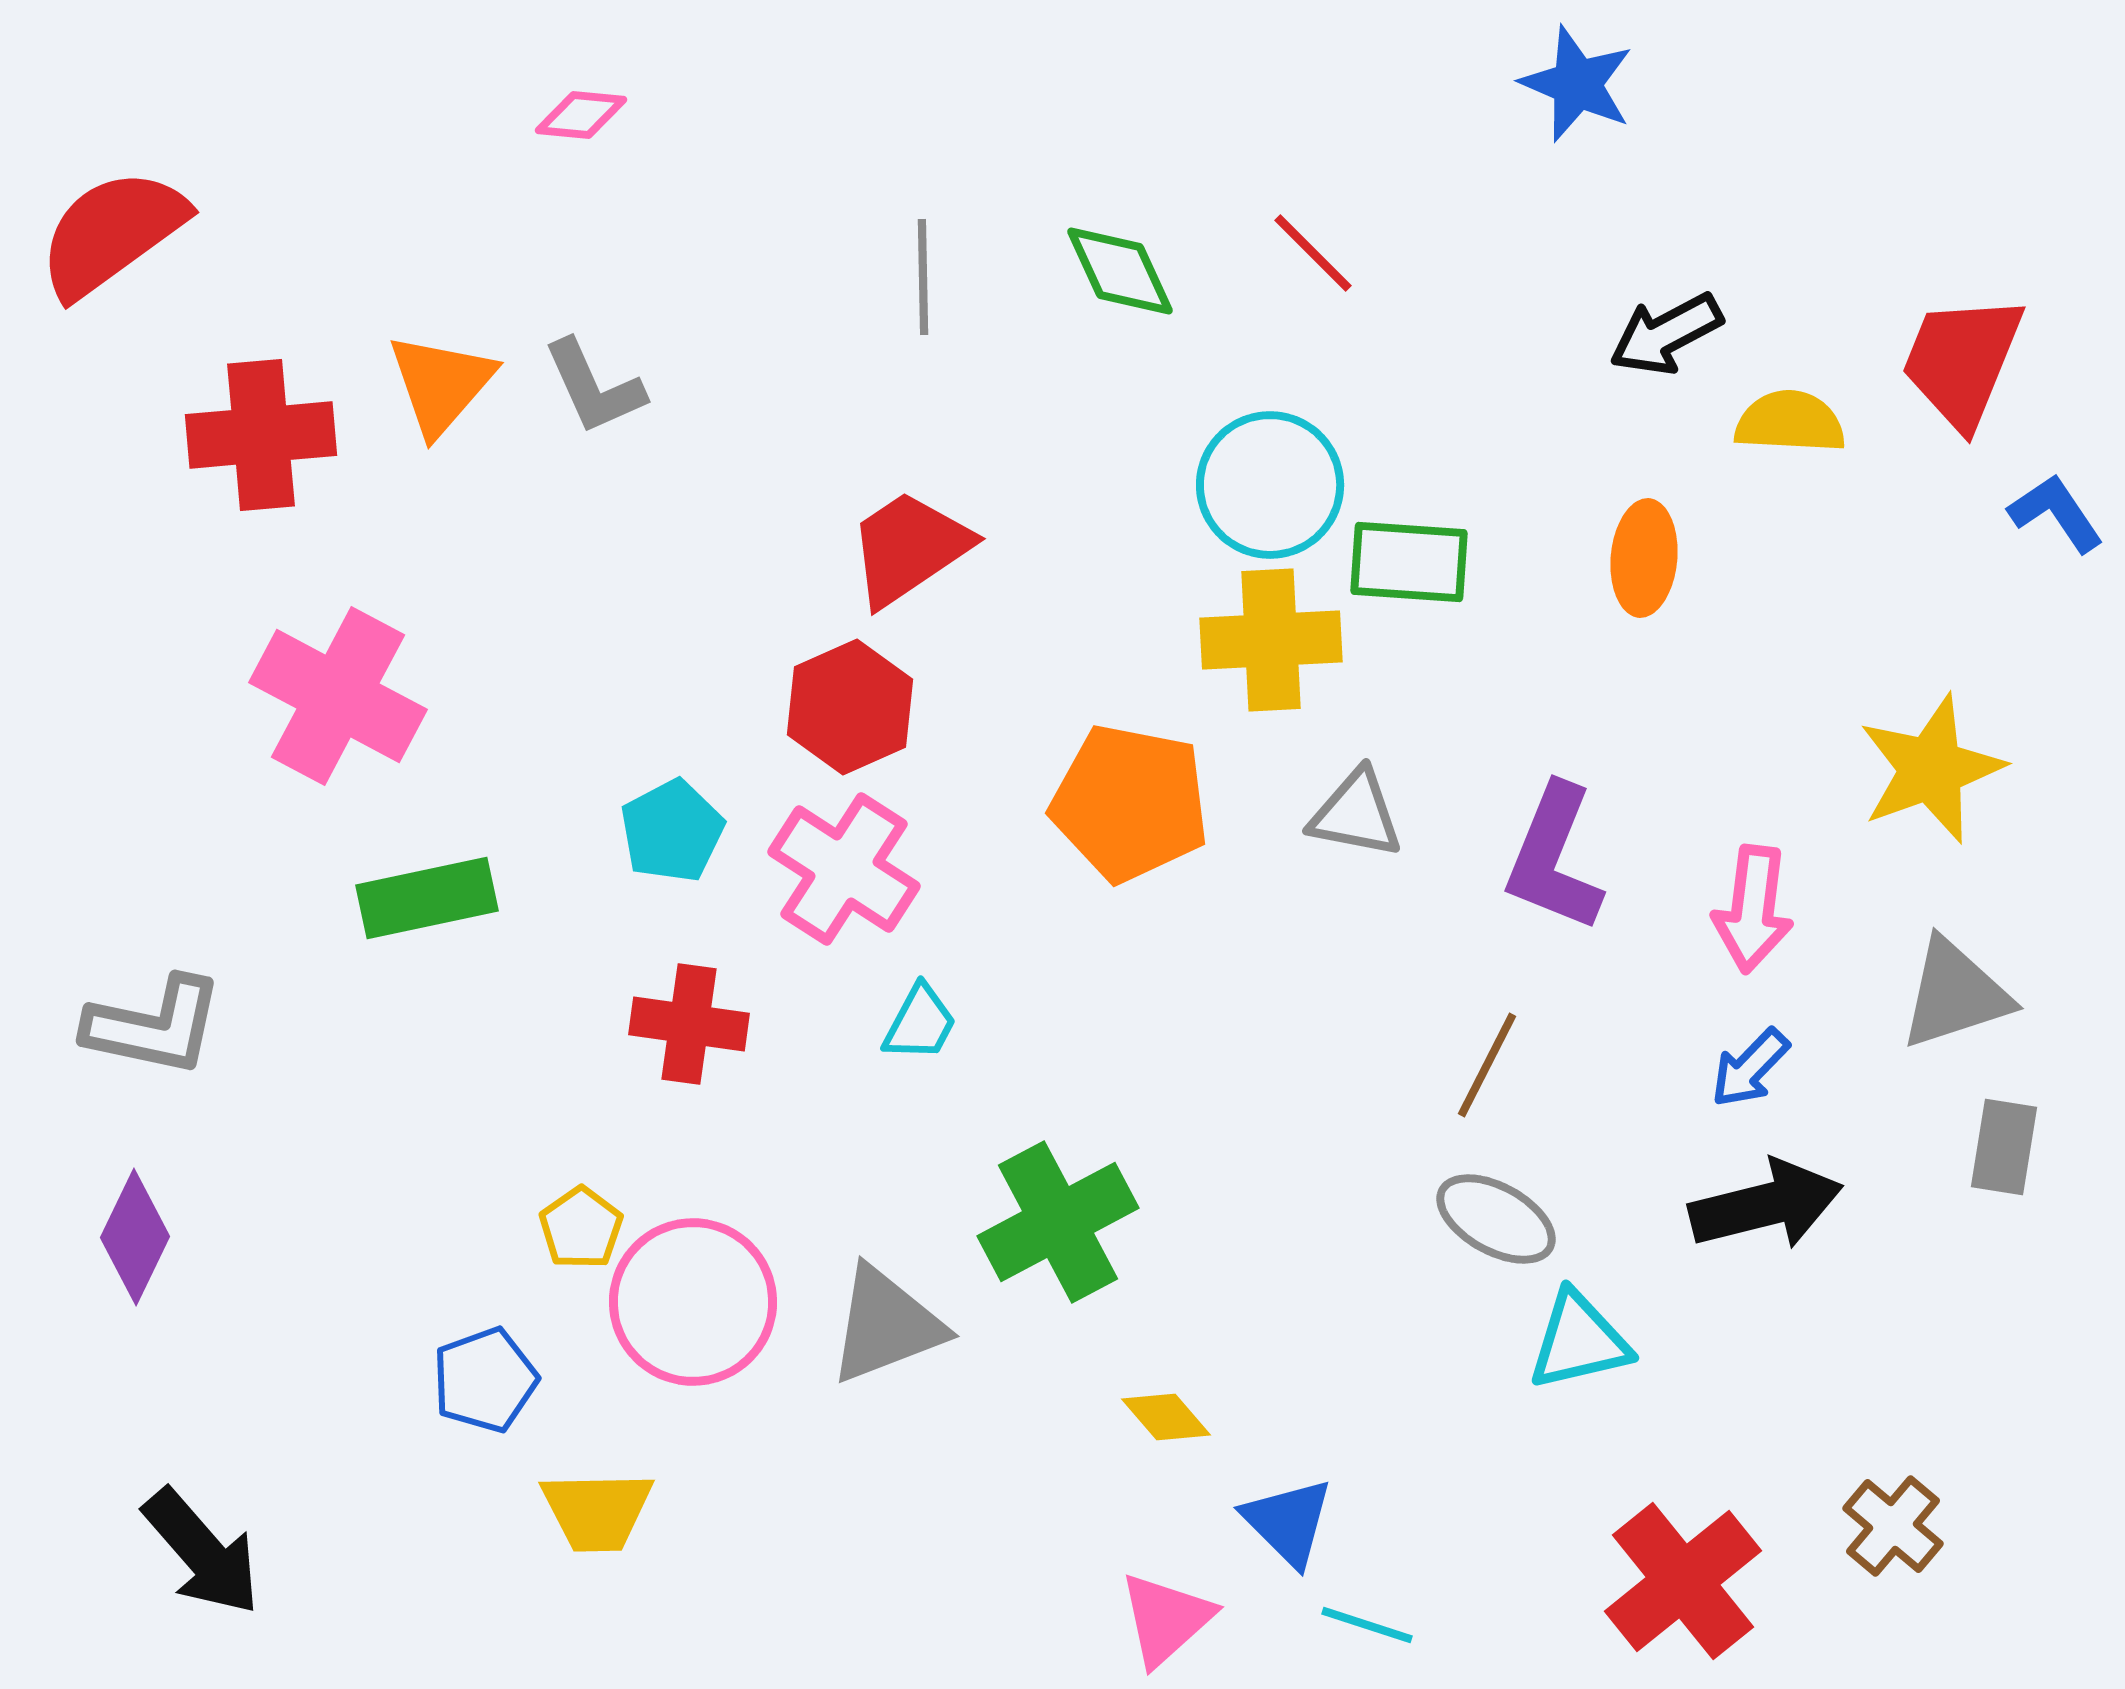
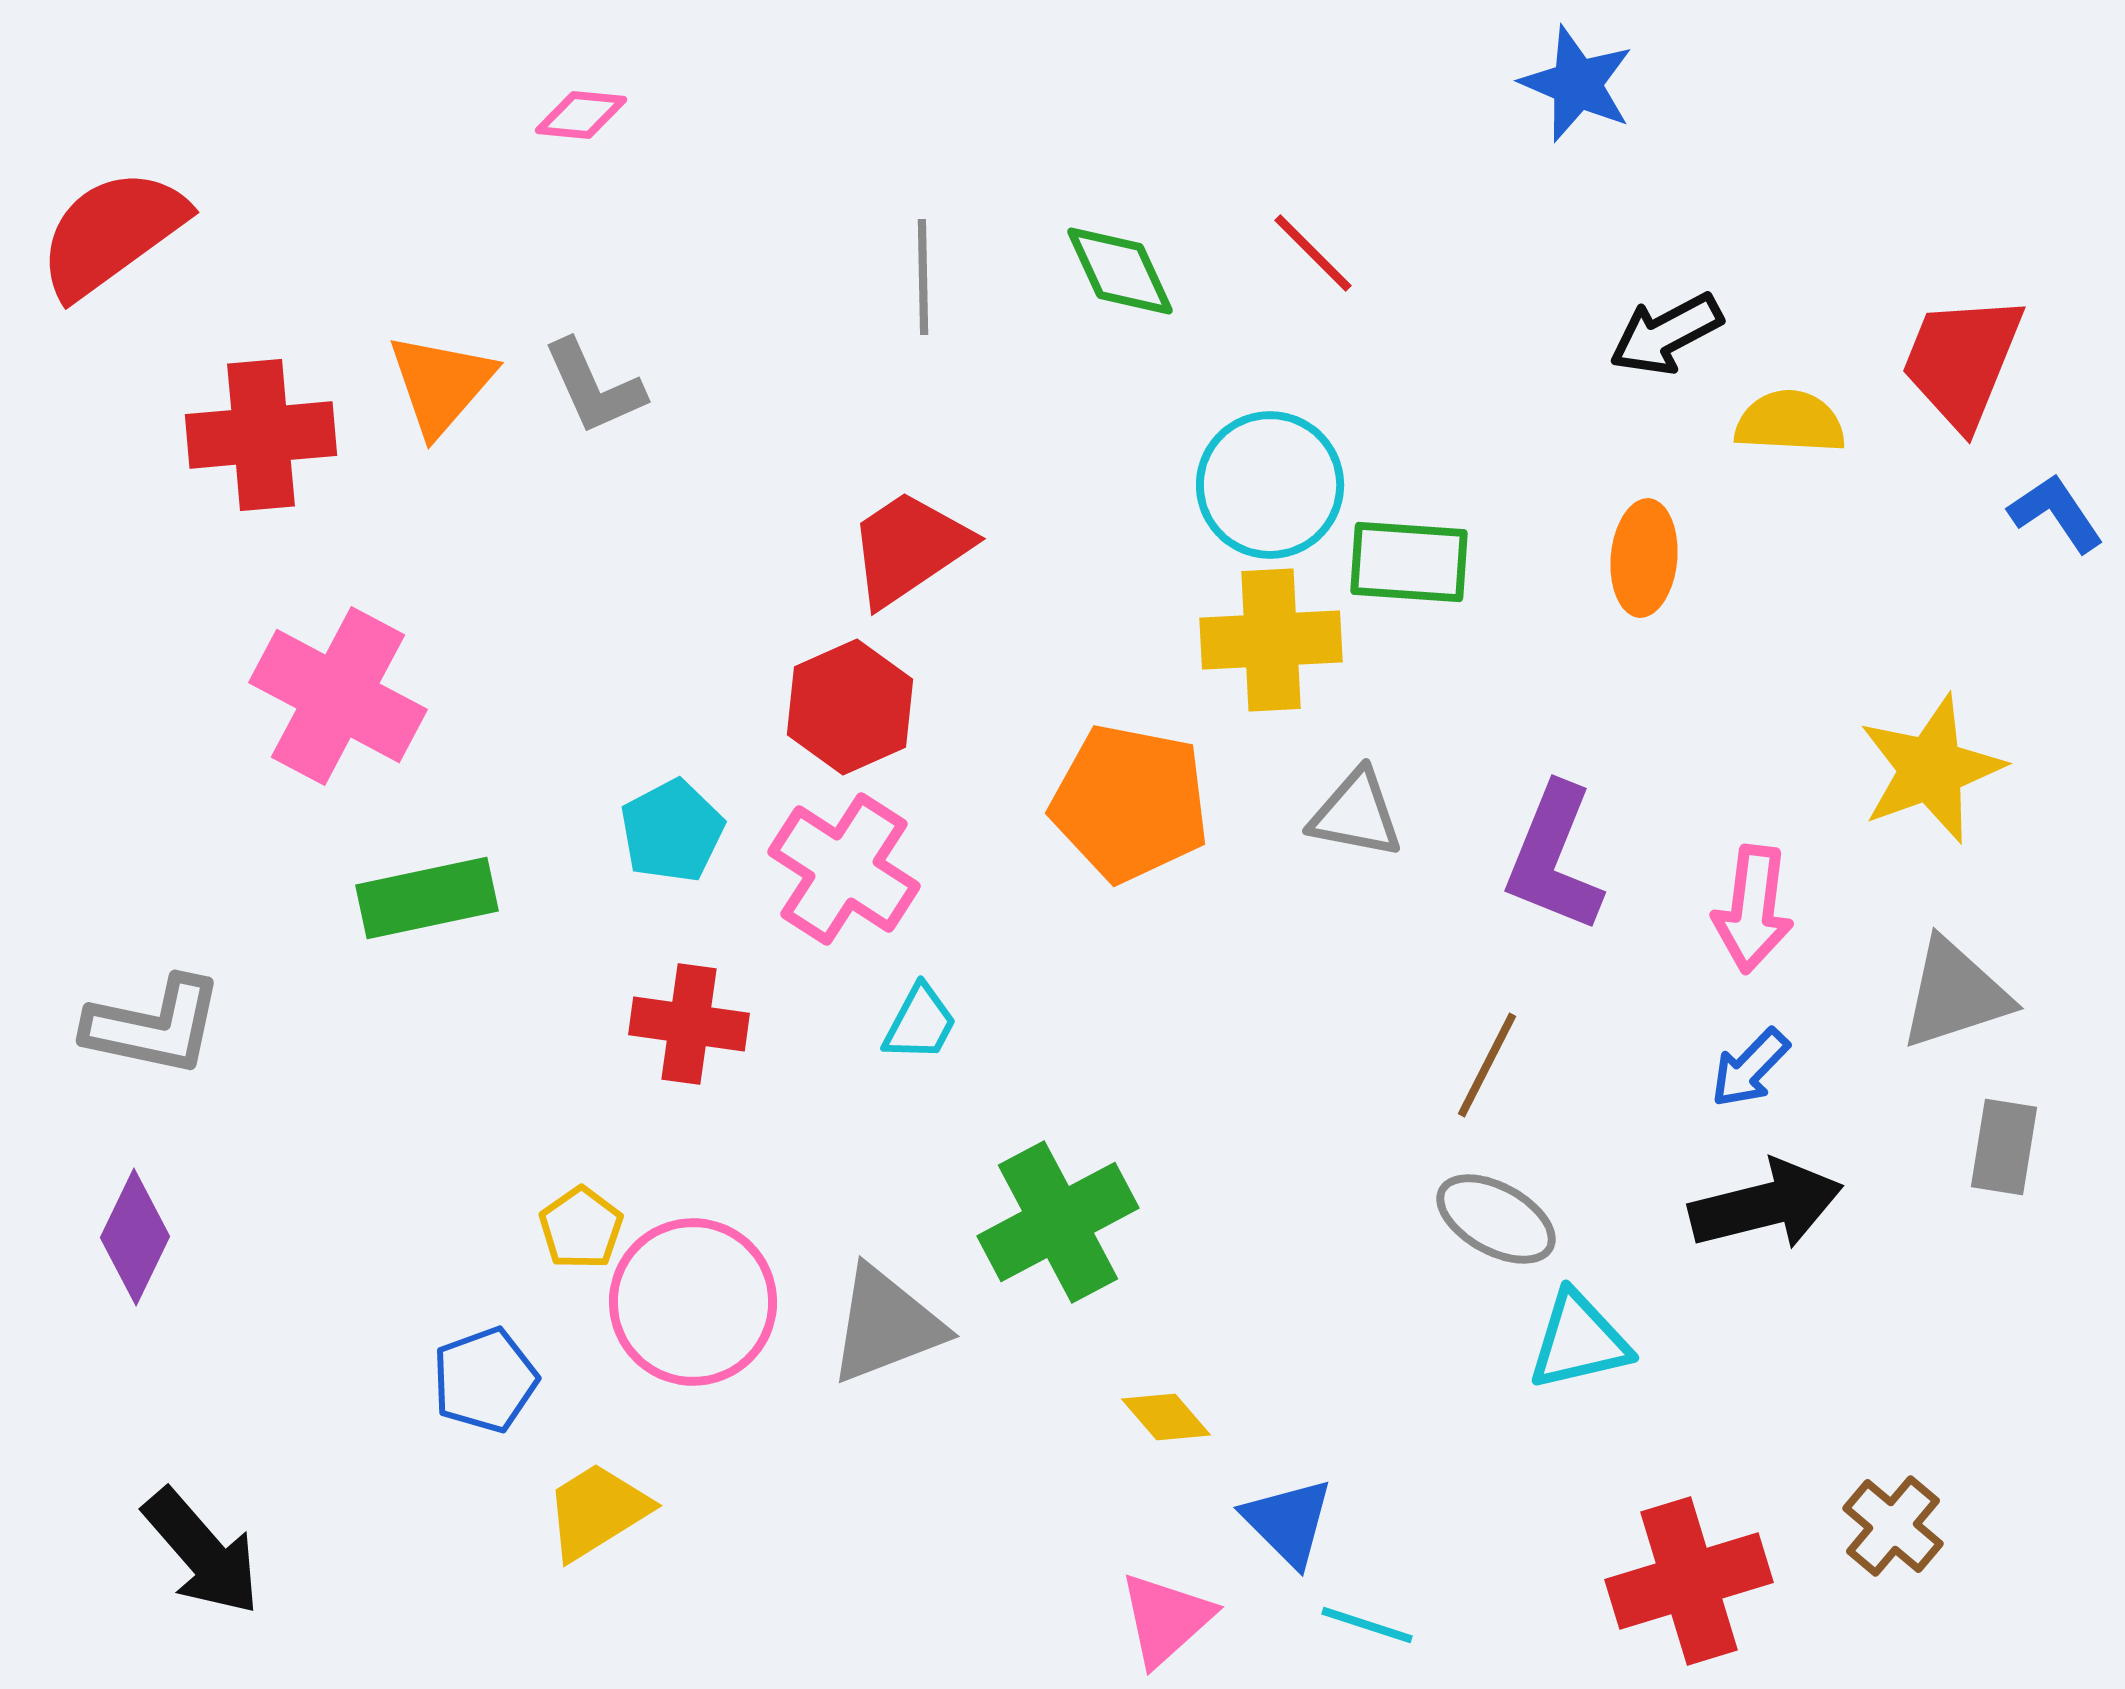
yellow trapezoid at (597, 1511): rotated 149 degrees clockwise
red cross at (1683, 1581): moved 6 px right; rotated 22 degrees clockwise
